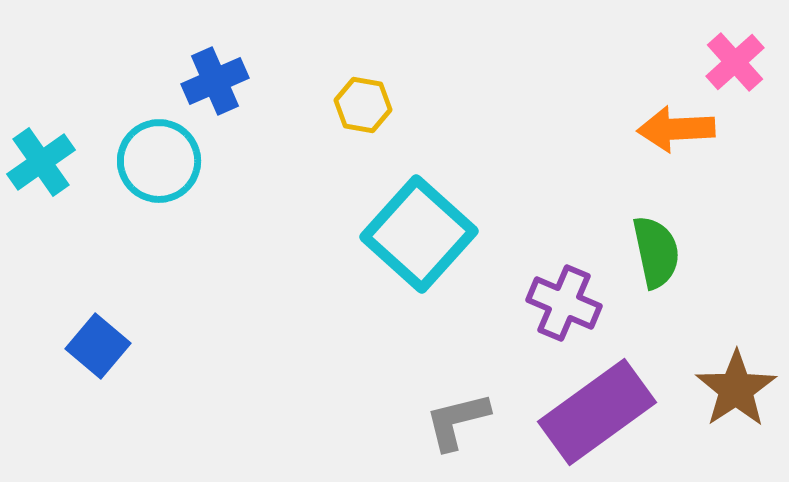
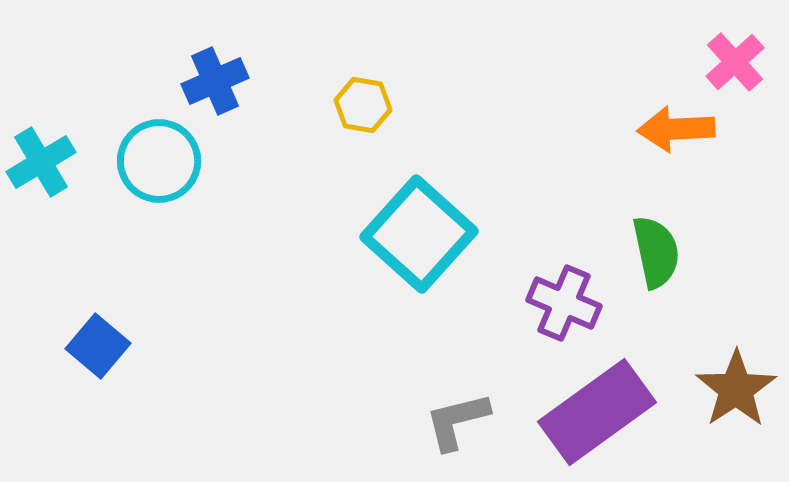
cyan cross: rotated 4 degrees clockwise
